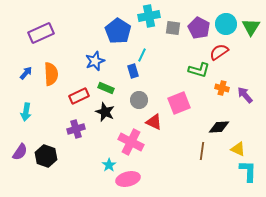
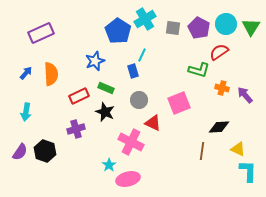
cyan cross: moved 4 px left, 3 px down; rotated 20 degrees counterclockwise
red triangle: moved 1 px left, 1 px down
black hexagon: moved 1 px left, 5 px up
